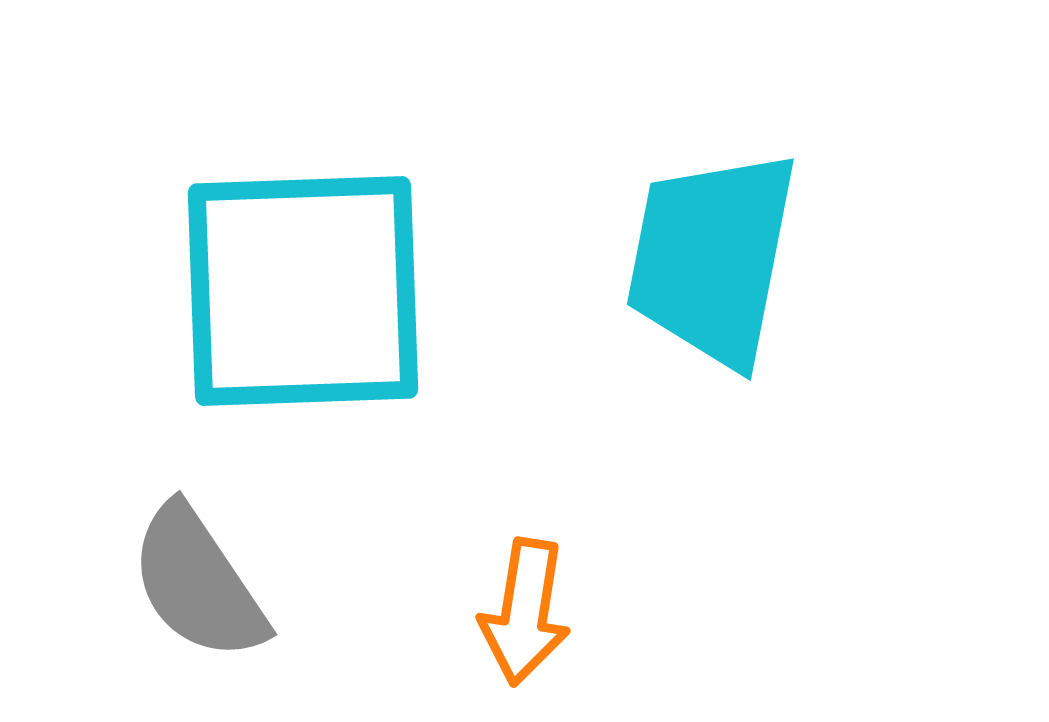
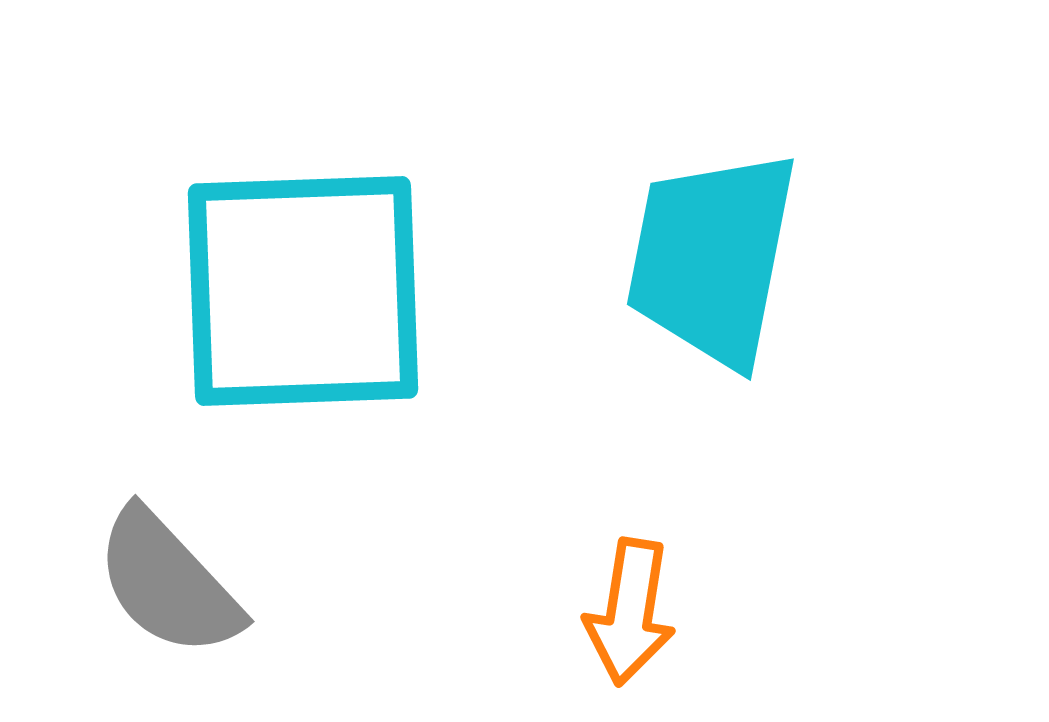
gray semicircle: moved 30 px left; rotated 9 degrees counterclockwise
orange arrow: moved 105 px right
